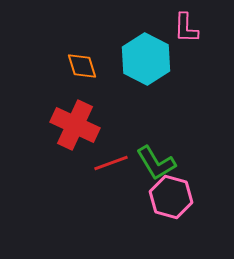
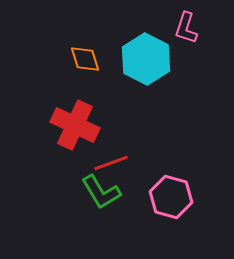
pink L-shape: rotated 16 degrees clockwise
orange diamond: moved 3 px right, 7 px up
green L-shape: moved 55 px left, 29 px down
